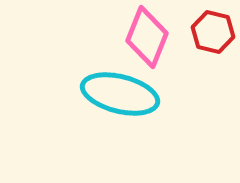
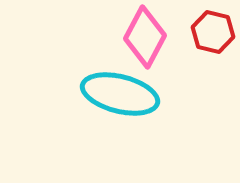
pink diamond: moved 2 px left; rotated 6 degrees clockwise
